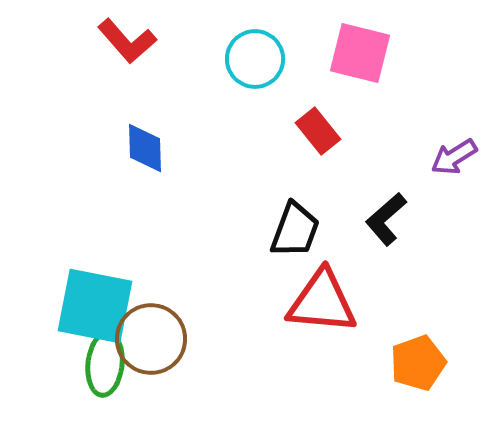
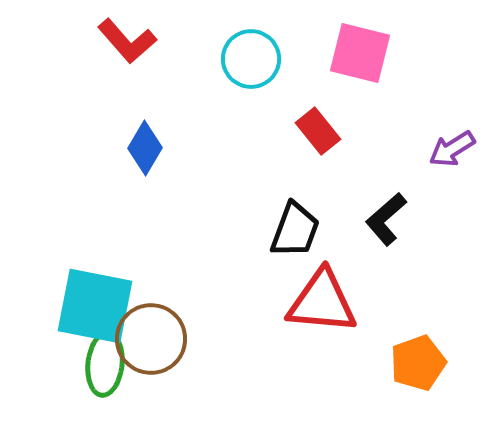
cyan circle: moved 4 px left
blue diamond: rotated 32 degrees clockwise
purple arrow: moved 2 px left, 8 px up
